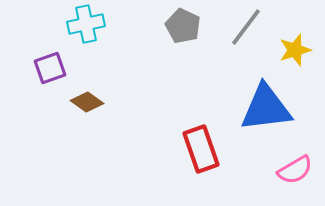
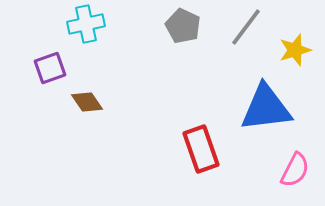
brown diamond: rotated 20 degrees clockwise
pink semicircle: rotated 33 degrees counterclockwise
